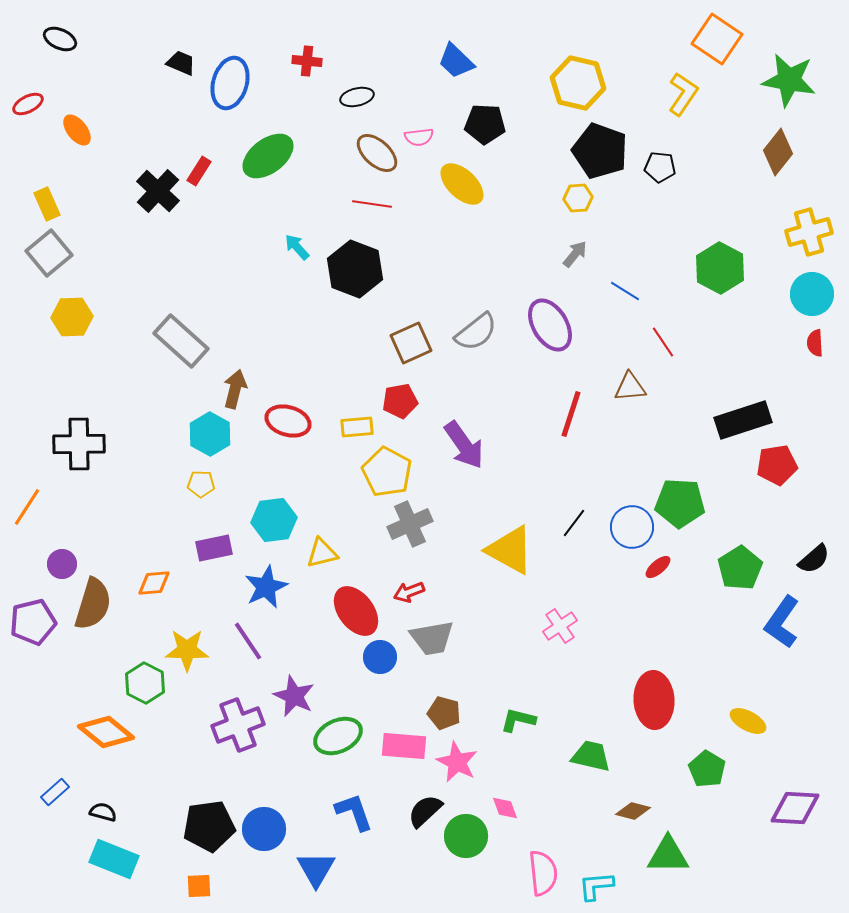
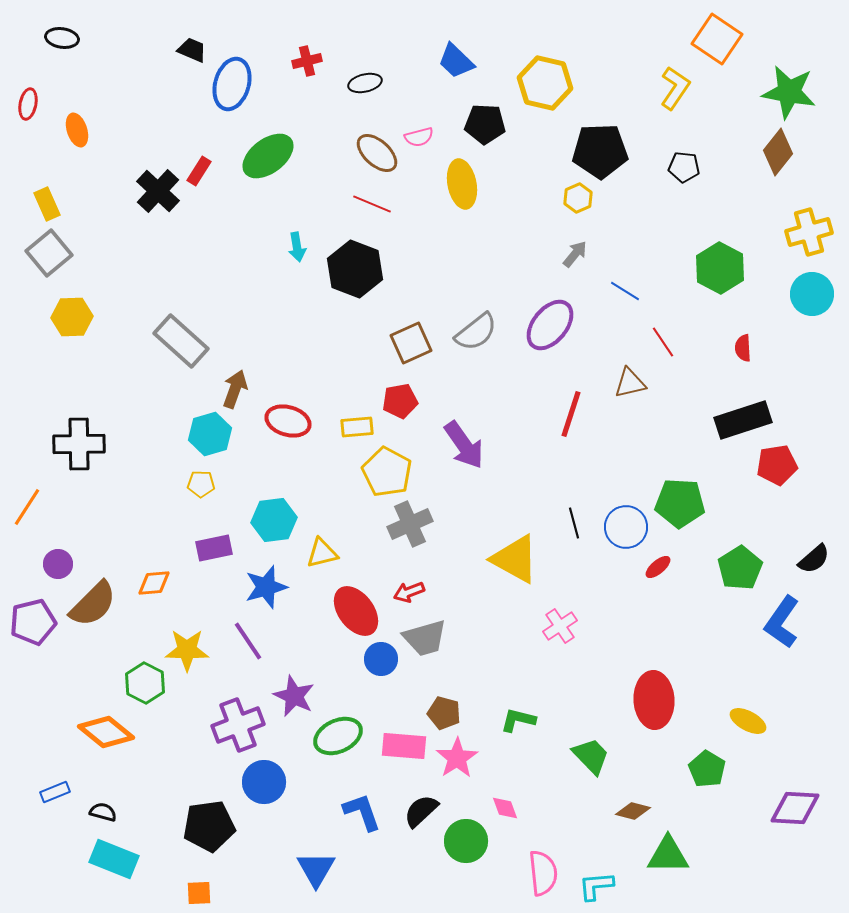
black ellipse at (60, 39): moved 2 px right, 1 px up; rotated 16 degrees counterclockwise
red cross at (307, 61): rotated 20 degrees counterclockwise
black trapezoid at (181, 63): moved 11 px right, 13 px up
green star at (789, 80): moved 12 px down
blue ellipse at (230, 83): moved 2 px right, 1 px down
yellow hexagon at (578, 83): moved 33 px left
yellow L-shape at (683, 94): moved 8 px left, 6 px up
black ellipse at (357, 97): moved 8 px right, 14 px up
red ellipse at (28, 104): rotated 52 degrees counterclockwise
orange ellipse at (77, 130): rotated 20 degrees clockwise
pink semicircle at (419, 137): rotated 8 degrees counterclockwise
black pentagon at (600, 151): rotated 22 degrees counterclockwise
black pentagon at (660, 167): moved 24 px right
yellow ellipse at (462, 184): rotated 36 degrees clockwise
yellow hexagon at (578, 198): rotated 20 degrees counterclockwise
red line at (372, 204): rotated 15 degrees clockwise
cyan arrow at (297, 247): rotated 148 degrees counterclockwise
purple ellipse at (550, 325): rotated 70 degrees clockwise
red semicircle at (815, 343): moved 72 px left, 5 px down
brown triangle at (630, 387): moved 4 px up; rotated 8 degrees counterclockwise
brown arrow at (235, 389): rotated 6 degrees clockwise
cyan hexagon at (210, 434): rotated 15 degrees clockwise
black line at (574, 523): rotated 52 degrees counterclockwise
blue circle at (632, 527): moved 6 px left
yellow triangle at (510, 550): moved 5 px right, 9 px down
purple circle at (62, 564): moved 4 px left
blue star at (266, 587): rotated 9 degrees clockwise
brown semicircle at (93, 604): rotated 28 degrees clockwise
gray trapezoid at (432, 638): moved 7 px left; rotated 6 degrees counterclockwise
blue circle at (380, 657): moved 1 px right, 2 px down
green trapezoid at (591, 756): rotated 33 degrees clockwise
pink star at (457, 762): moved 4 px up; rotated 12 degrees clockwise
blue rectangle at (55, 792): rotated 20 degrees clockwise
black semicircle at (425, 811): moved 4 px left
blue L-shape at (354, 812): moved 8 px right
blue circle at (264, 829): moved 47 px up
green circle at (466, 836): moved 5 px down
orange square at (199, 886): moved 7 px down
